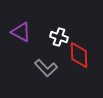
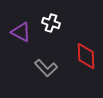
white cross: moved 8 px left, 14 px up
red diamond: moved 7 px right, 1 px down
